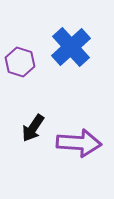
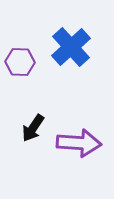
purple hexagon: rotated 16 degrees counterclockwise
